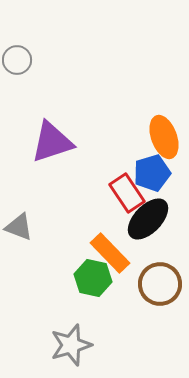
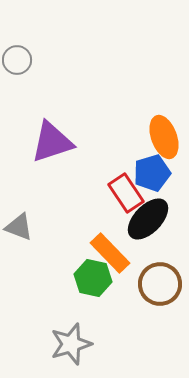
red rectangle: moved 1 px left
gray star: moved 1 px up
